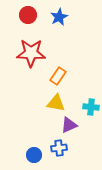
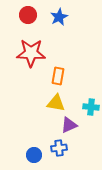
orange rectangle: rotated 24 degrees counterclockwise
